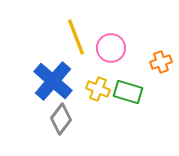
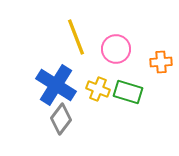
pink circle: moved 5 px right, 1 px down
orange cross: rotated 15 degrees clockwise
blue cross: moved 3 px right, 4 px down; rotated 9 degrees counterclockwise
